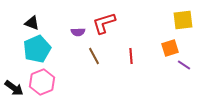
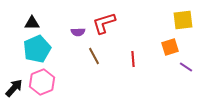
black triangle: rotated 21 degrees counterclockwise
orange square: moved 1 px up
red line: moved 2 px right, 3 px down
purple line: moved 2 px right, 2 px down
black arrow: rotated 84 degrees counterclockwise
